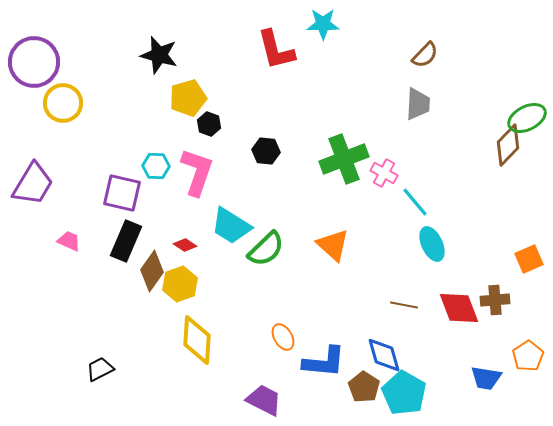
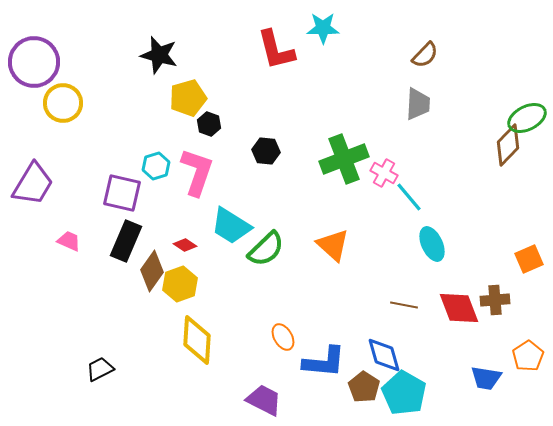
cyan star at (323, 24): moved 4 px down
cyan hexagon at (156, 166): rotated 20 degrees counterclockwise
cyan line at (415, 202): moved 6 px left, 5 px up
